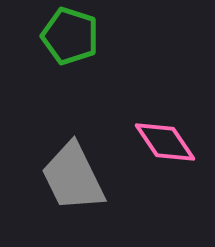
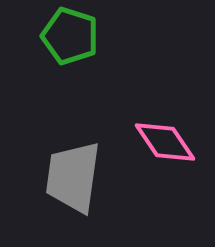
gray trapezoid: rotated 34 degrees clockwise
